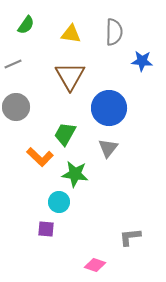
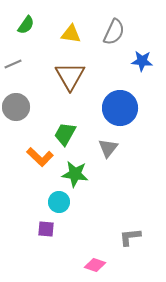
gray semicircle: rotated 24 degrees clockwise
blue circle: moved 11 px right
